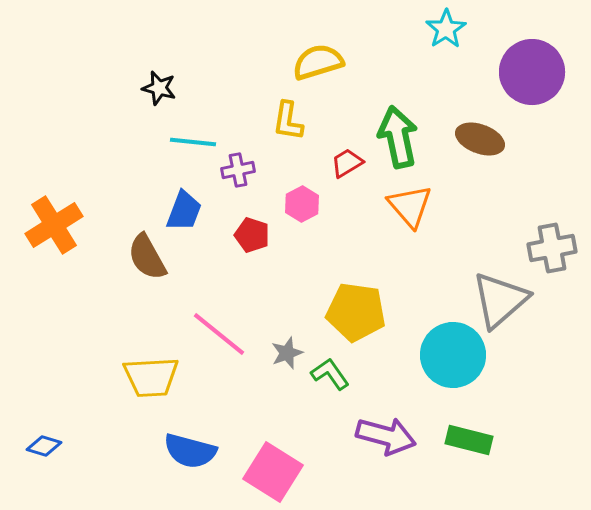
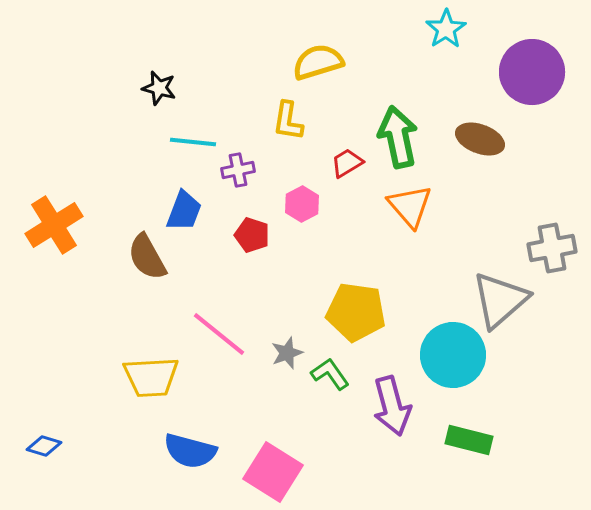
purple arrow: moved 6 px right, 30 px up; rotated 60 degrees clockwise
